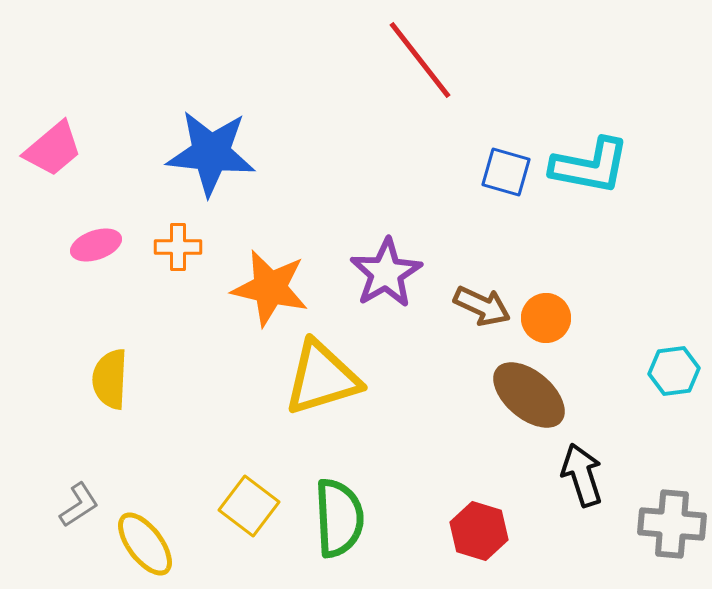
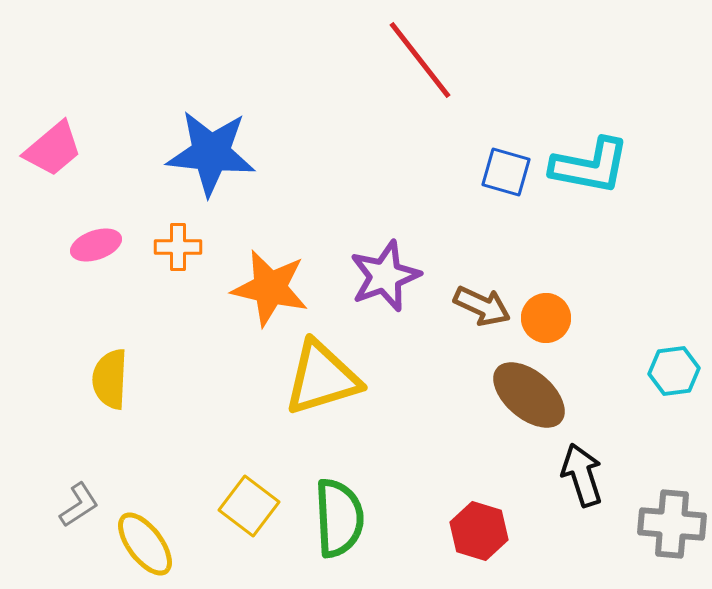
purple star: moved 1 px left, 3 px down; rotated 10 degrees clockwise
